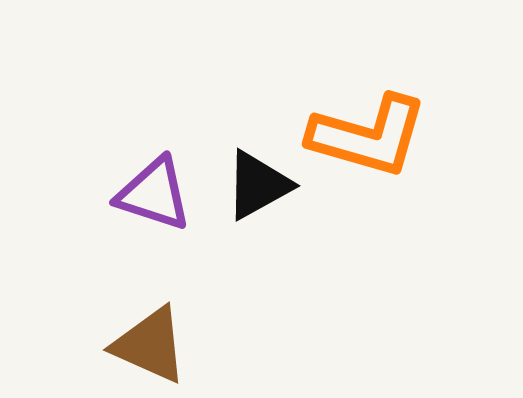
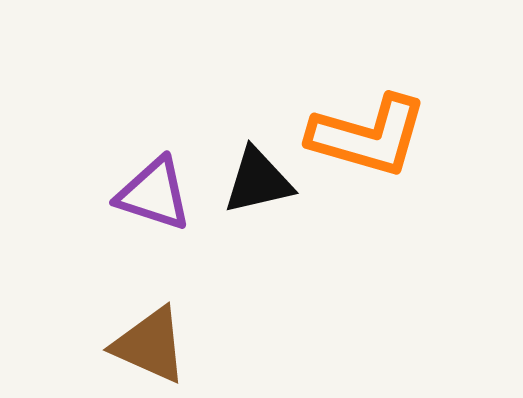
black triangle: moved 4 px up; rotated 16 degrees clockwise
